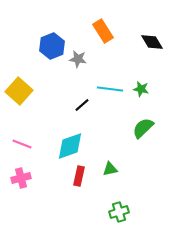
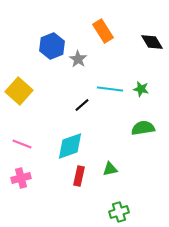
gray star: rotated 24 degrees clockwise
green semicircle: rotated 35 degrees clockwise
